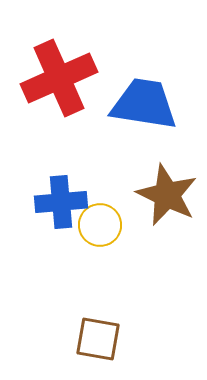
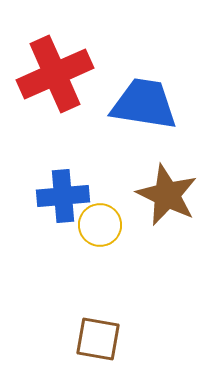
red cross: moved 4 px left, 4 px up
blue cross: moved 2 px right, 6 px up
